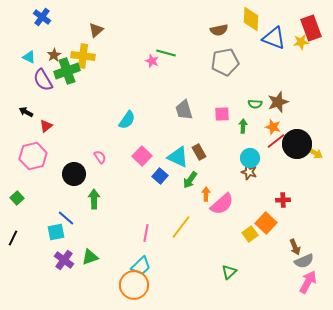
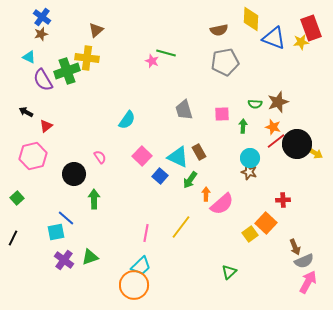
brown star at (54, 55): moved 13 px left, 21 px up; rotated 16 degrees clockwise
yellow cross at (83, 56): moved 4 px right, 2 px down
